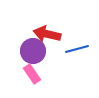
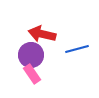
red arrow: moved 5 px left
purple circle: moved 2 px left, 4 px down
